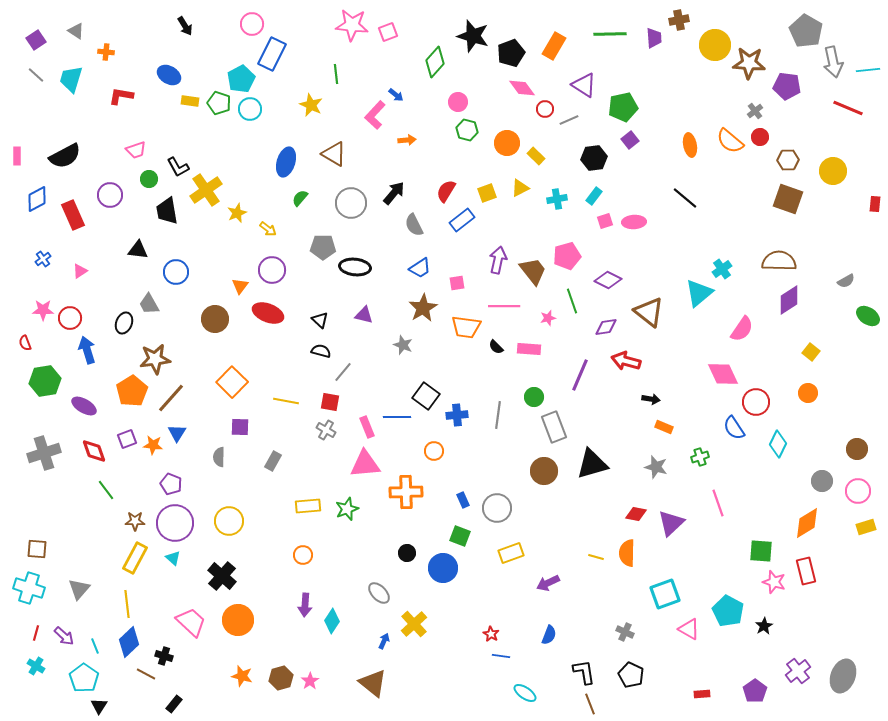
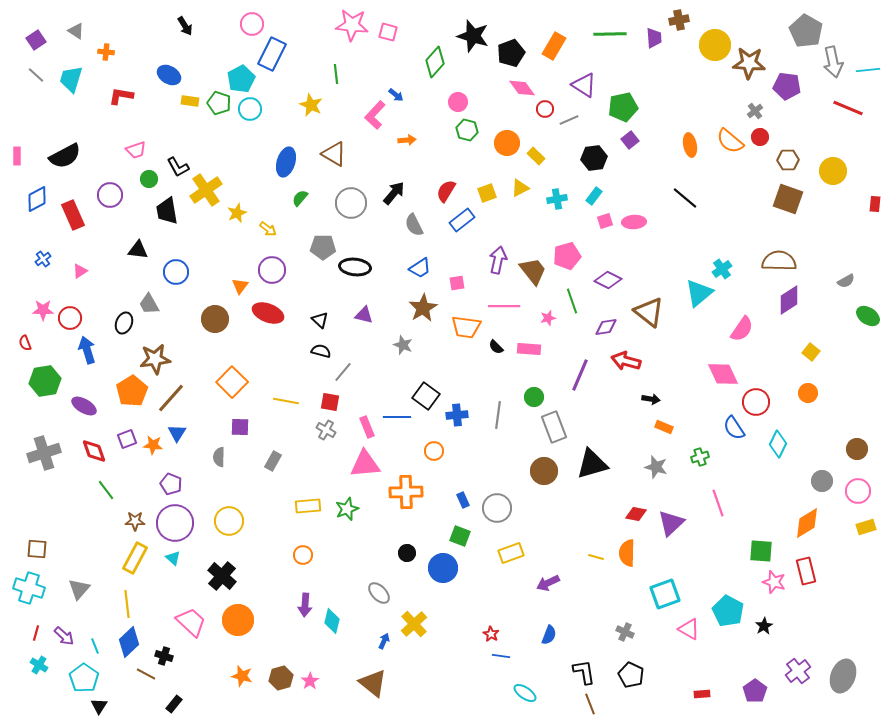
pink square at (388, 32): rotated 36 degrees clockwise
cyan diamond at (332, 621): rotated 20 degrees counterclockwise
cyan cross at (36, 666): moved 3 px right, 1 px up
